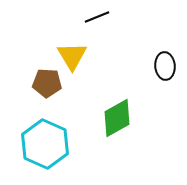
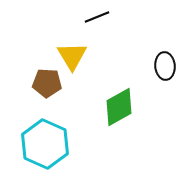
green diamond: moved 2 px right, 11 px up
